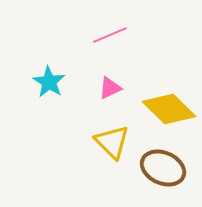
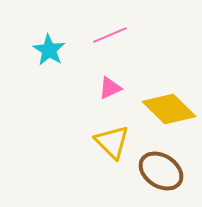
cyan star: moved 32 px up
brown ellipse: moved 2 px left, 3 px down; rotated 9 degrees clockwise
